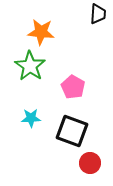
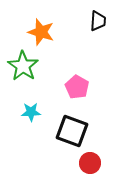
black trapezoid: moved 7 px down
orange star: rotated 12 degrees clockwise
green star: moved 7 px left
pink pentagon: moved 4 px right
cyan star: moved 6 px up
